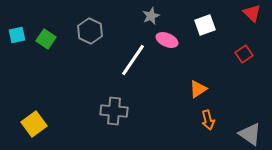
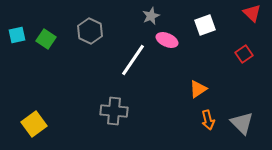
gray triangle: moved 8 px left, 11 px up; rotated 10 degrees clockwise
